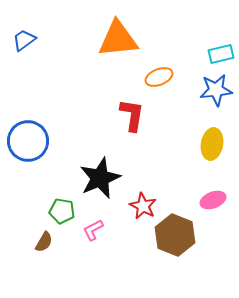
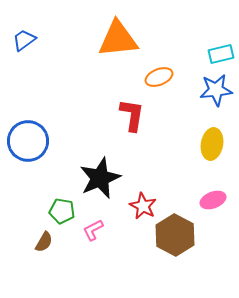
brown hexagon: rotated 6 degrees clockwise
